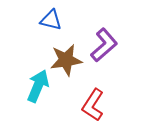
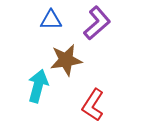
blue triangle: rotated 15 degrees counterclockwise
purple L-shape: moved 7 px left, 22 px up
cyan arrow: rotated 8 degrees counterclockwise
